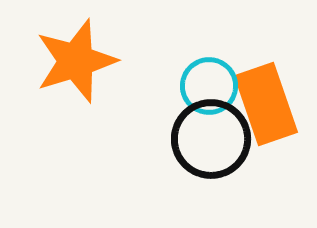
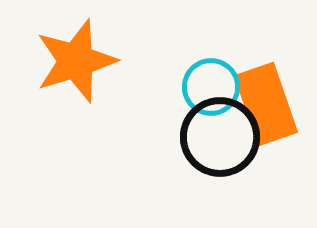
cyan circle: moved 2 px right, 1 px down
black circle: moved 9 px right, 2 px up
